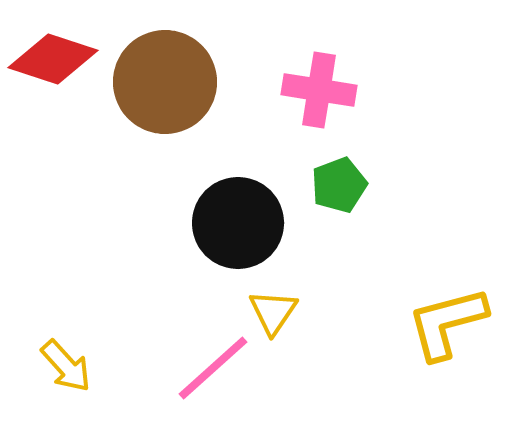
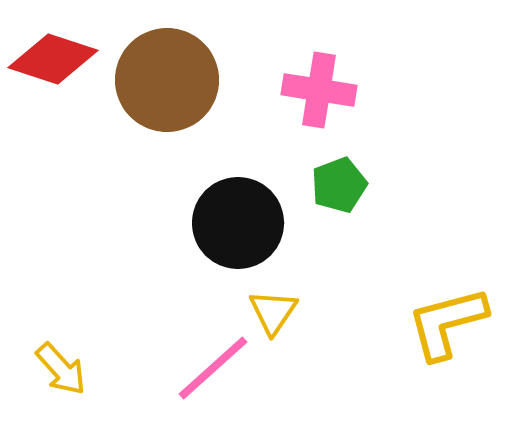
brown circle: moved 2 px right, 2 px up
yellow arrow: moved 5 px left, 3 px down
